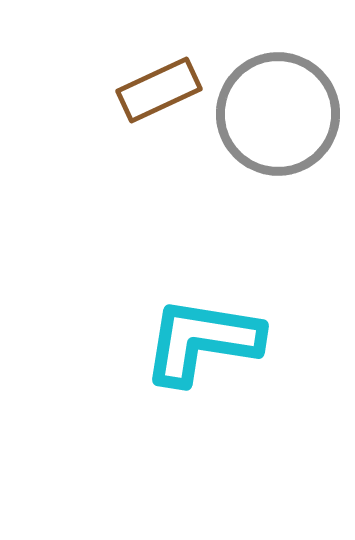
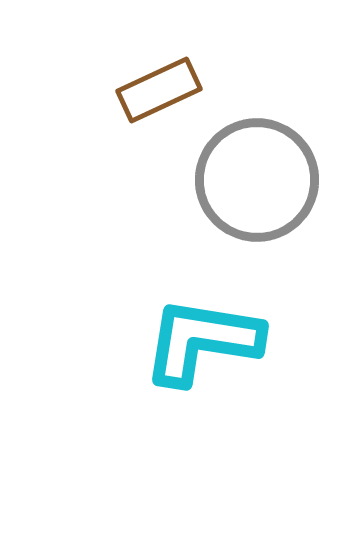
gray circle: moved 21 px left, 66 px down
